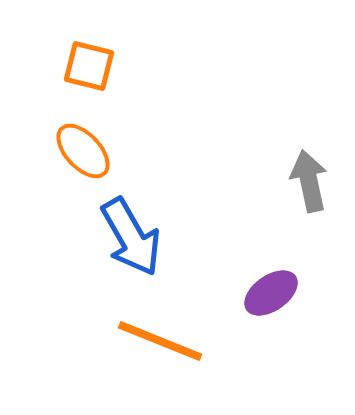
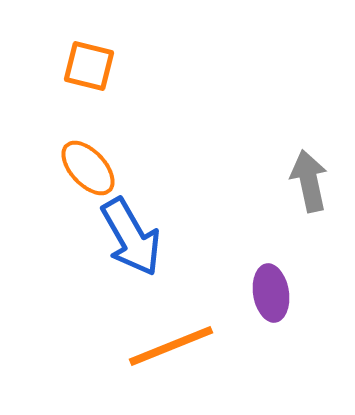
orange ellipse: moved 5 px right, 17 px down
purple ellipse: rotated 64 degrees counterclockwise
orange line: moved 11 px right, 5 px down; rotated 44 degrees counterclockwise
